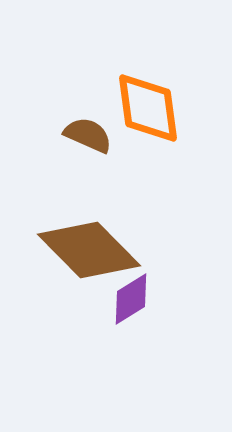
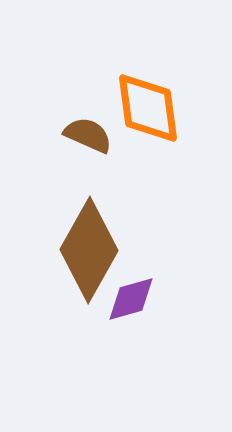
brown diamond: rotated 74 degrees clockwise
purple diamond: rotated 16 degrees clockwise
